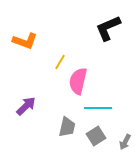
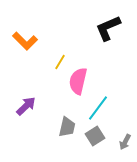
orange L-shape: rotated 25 degrees clockwise
cyan line: rotated 52 degrees counterclockwise
gray square: moved 1 px left
